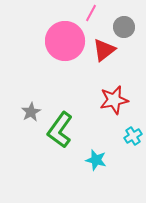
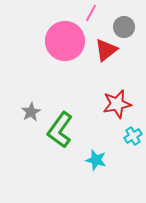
red triangle: moved 2 px right
red star: moved 3 px right, 4 px down
